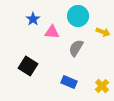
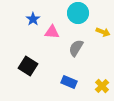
cyan circle: moved 3 px up
